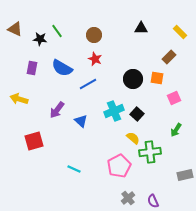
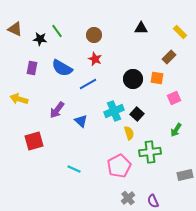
yellow semicircle: moved 4 px left, 5 px up; rotated 32 degrees clockwise
